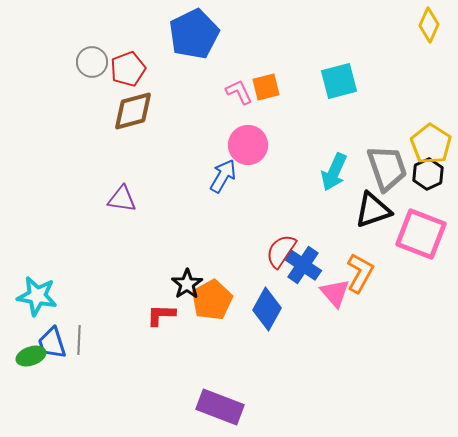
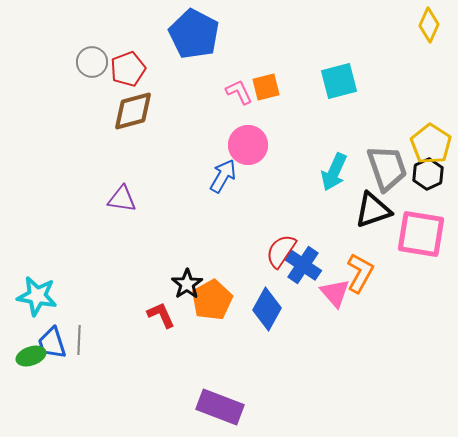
blue pentagon: rotated 18 degrees counterclockwise
pink square: rotated 12 degrees counterclockwise
red L-shape: rotated 64 degrees clockwise
